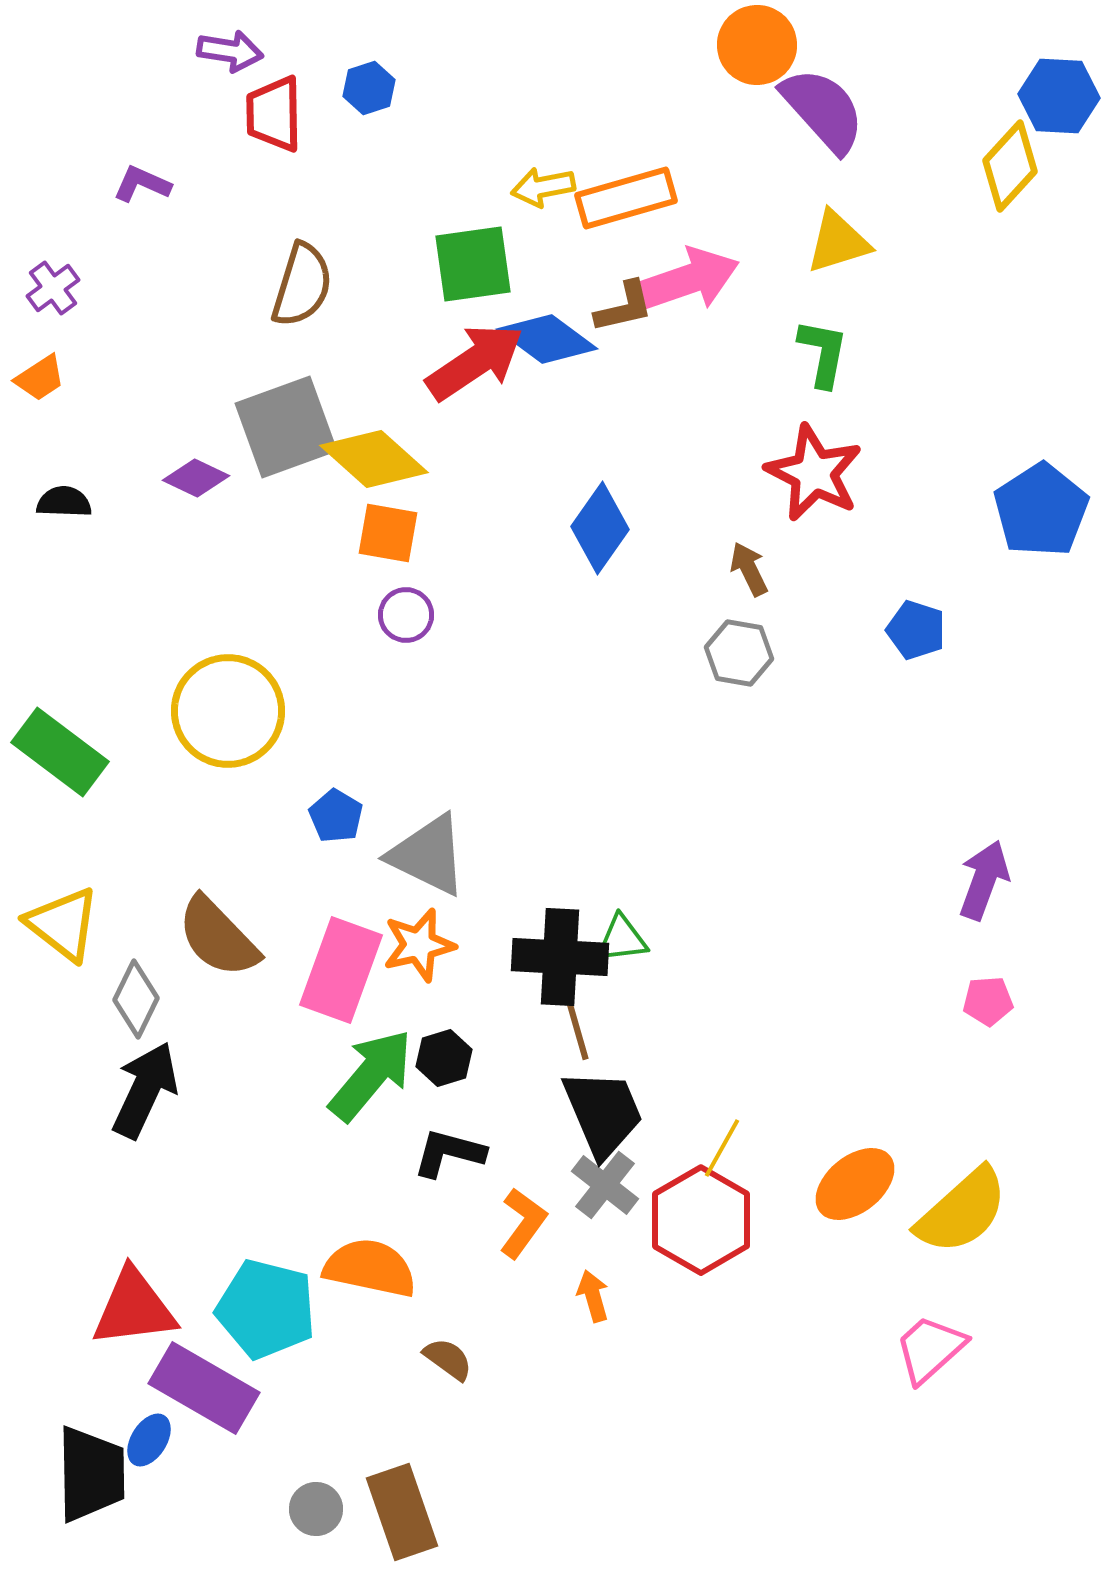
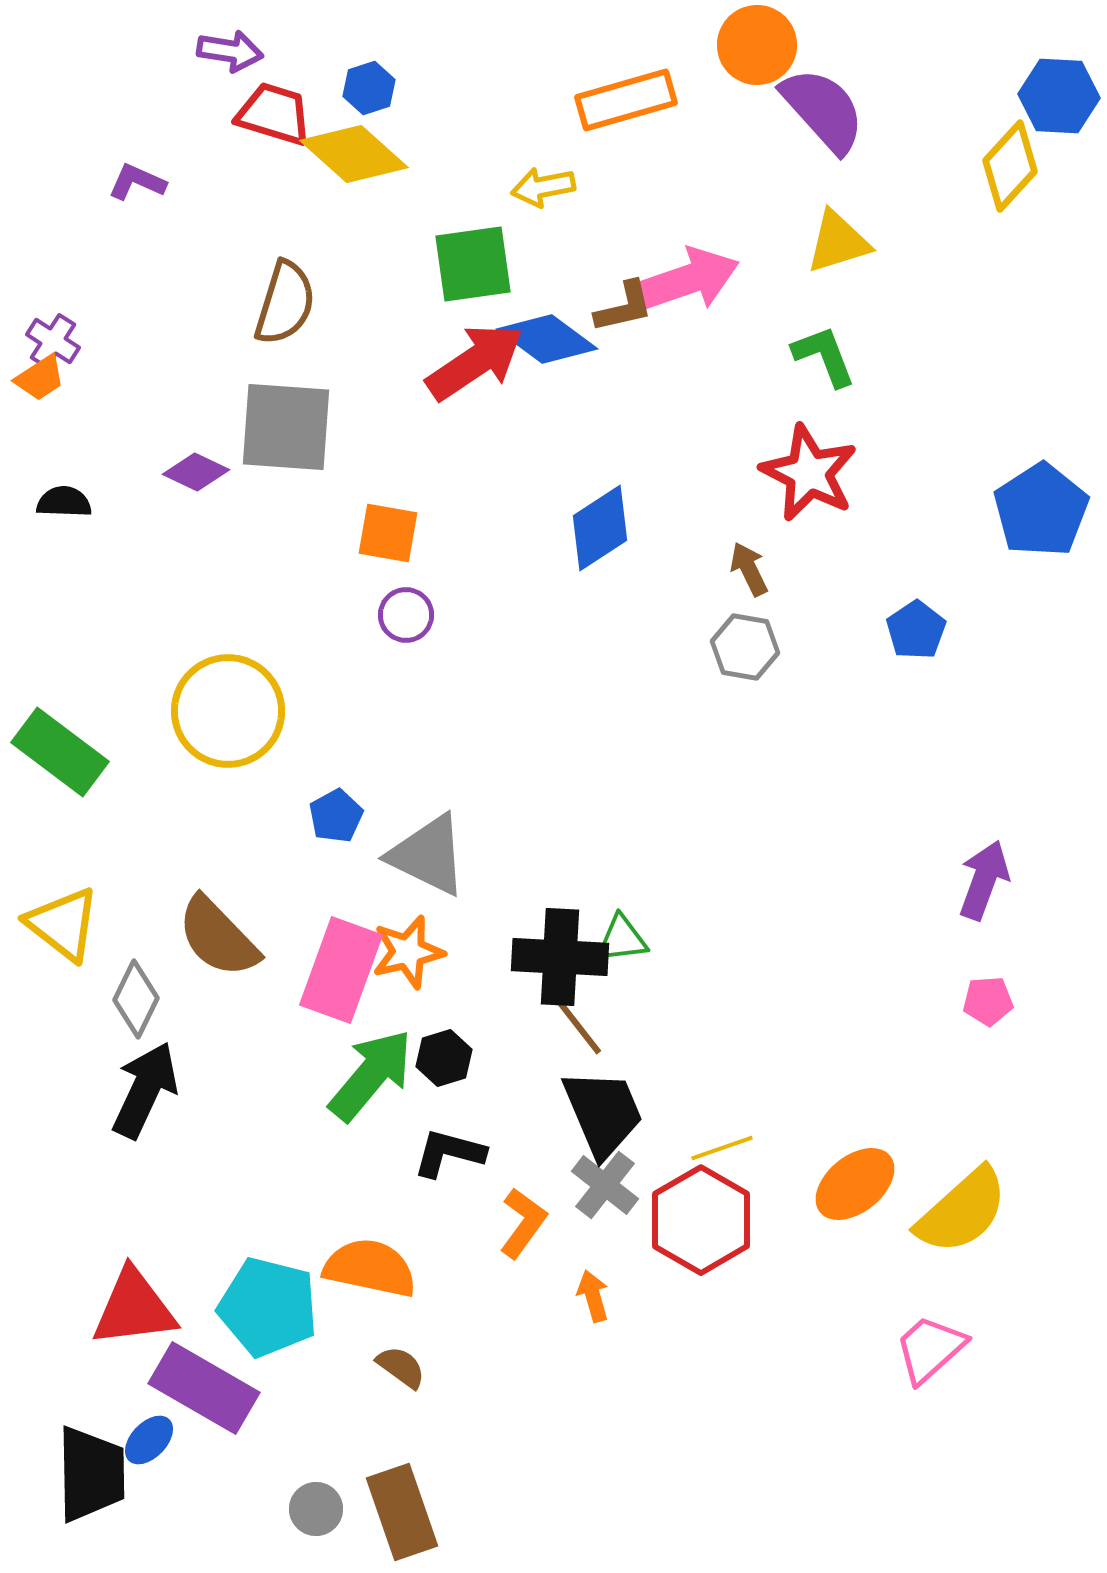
red trapezoid at (274, 114): rotated 108 degrees clockwise
purple L-shape at (142, 184): moved 5 px left, 2 px up
orange rectangle at (626, 198): moved 98 px up
brown semicircle at (302, 285): moved 17 px left, 18 px down
purple cross at (53, 288): moved 53 px down; rotated 20 degrees counterclockwise
green L-shape at (823, 353): moved 1 px right, 3 px down; rotated 32 degrees counterclockwise
gray square at (286, 427): rotated 24 degrees clockwise
yellow diamond at (374, 459): moved 20 px left, 305 px up
red star at (814, 473): moved 5 px left
purple diamond at (196, 478): moved 6 px up
blue diamond at (600, 528): rotated 22 degrees clockwise
blue pentagon at (916, 630): rotated 20 degrees clockwise
gray hexagon at (739, 653): moved 6 px right, 6 px up
blue pentagon at (336, 816): rotated 12 degrees clockwise
orange star at (419, 945): moved 11 px left, 7 px down
brown line at (575, 1022): rotated 22 degrees counterclockwise
yellow line at (722, 1148): rotated 42 degrees clockwise
cyan pentagon at (266, 1309): moved 2 px right, 2 px up
brown semicircle at (448, 1359): moved 47 px left, 8 px down
blue ellipse at (149, 1440): rotated 12 degrees clockwise
